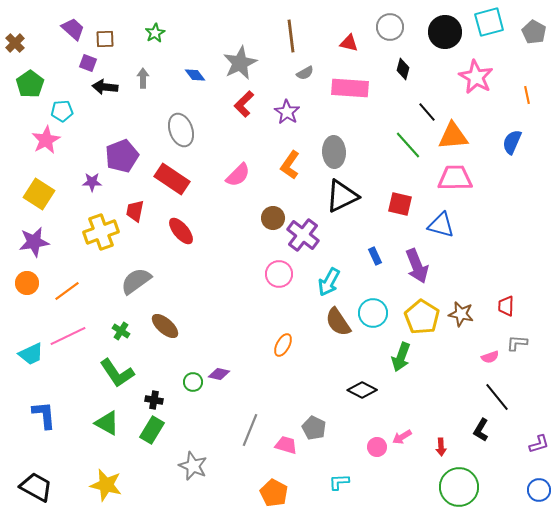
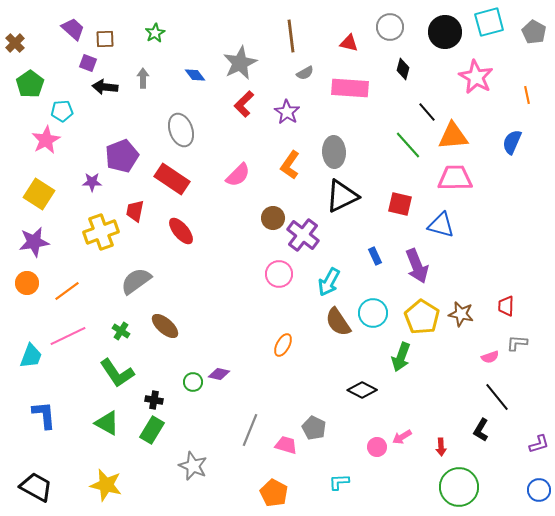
cyan trapezoid at (31, 354): moved 2 px down; rotated 44 degrees counterclockwise
